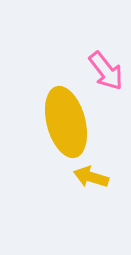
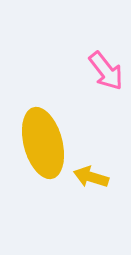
yellow ellipse: moved 23 px left, 21 px down
